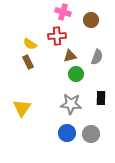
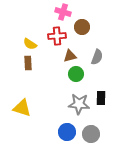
brown circle: moved 9 px left, 7 px down
brown rectangle: moved 1 px down; rotated 24 degrees clockwise
gray star: moved 8 px right
yellow triangle: rotated 48 degrees counterclockwise
blue circle: moved 1 px up
